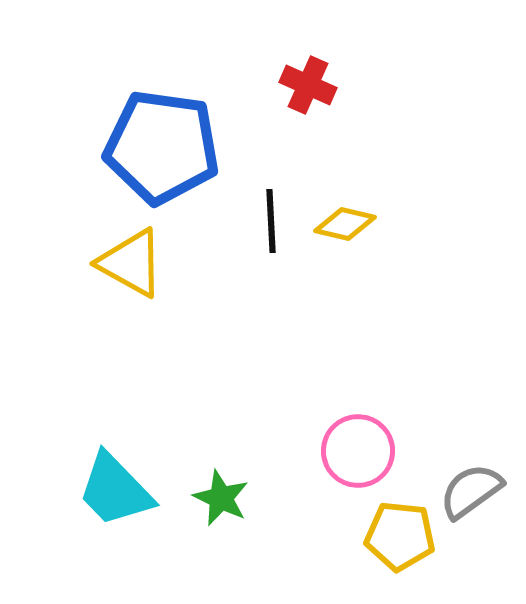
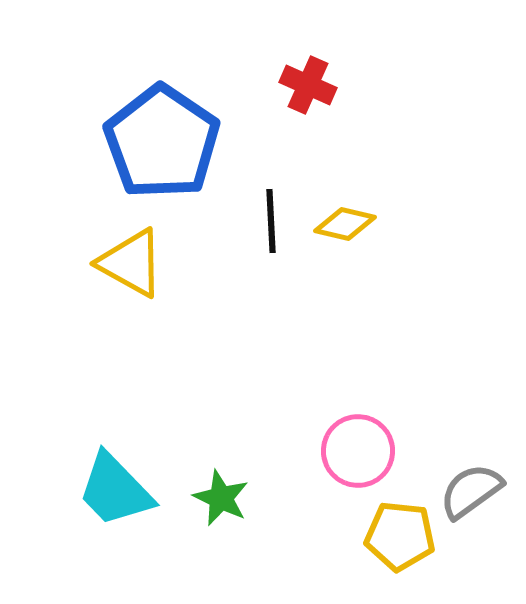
blue pentagon: moved 5 px up; rotated 26 degrees clockwise
